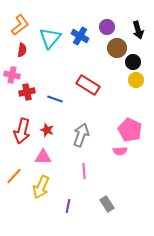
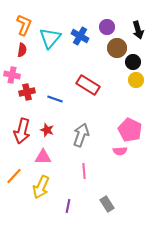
orange L-shape: moved 4 px right; rotated 30 degrees counterclockwise
